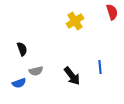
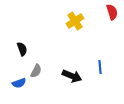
gray semicircle: rotated 48 degrees counterclockwise
black arrow: rotated 30 degrees counterclockwise
